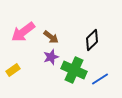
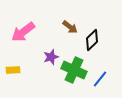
brown arrow: moved 19 px right, 10 px up
yellow rectangle: rotated 32 degrees clockwise
blue line: rotated 18 degrees counterclockwise
